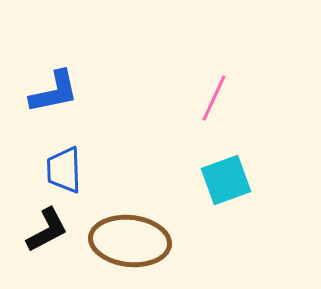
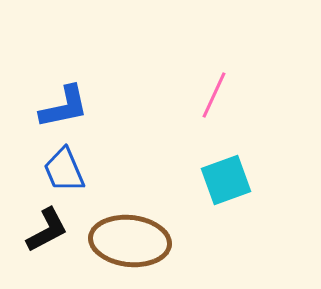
blue L-shape: moved 10 px right, 15 px down
pink line: moved 3 px up
blue trapezoid: rotated 21 degrees counterclockwise
